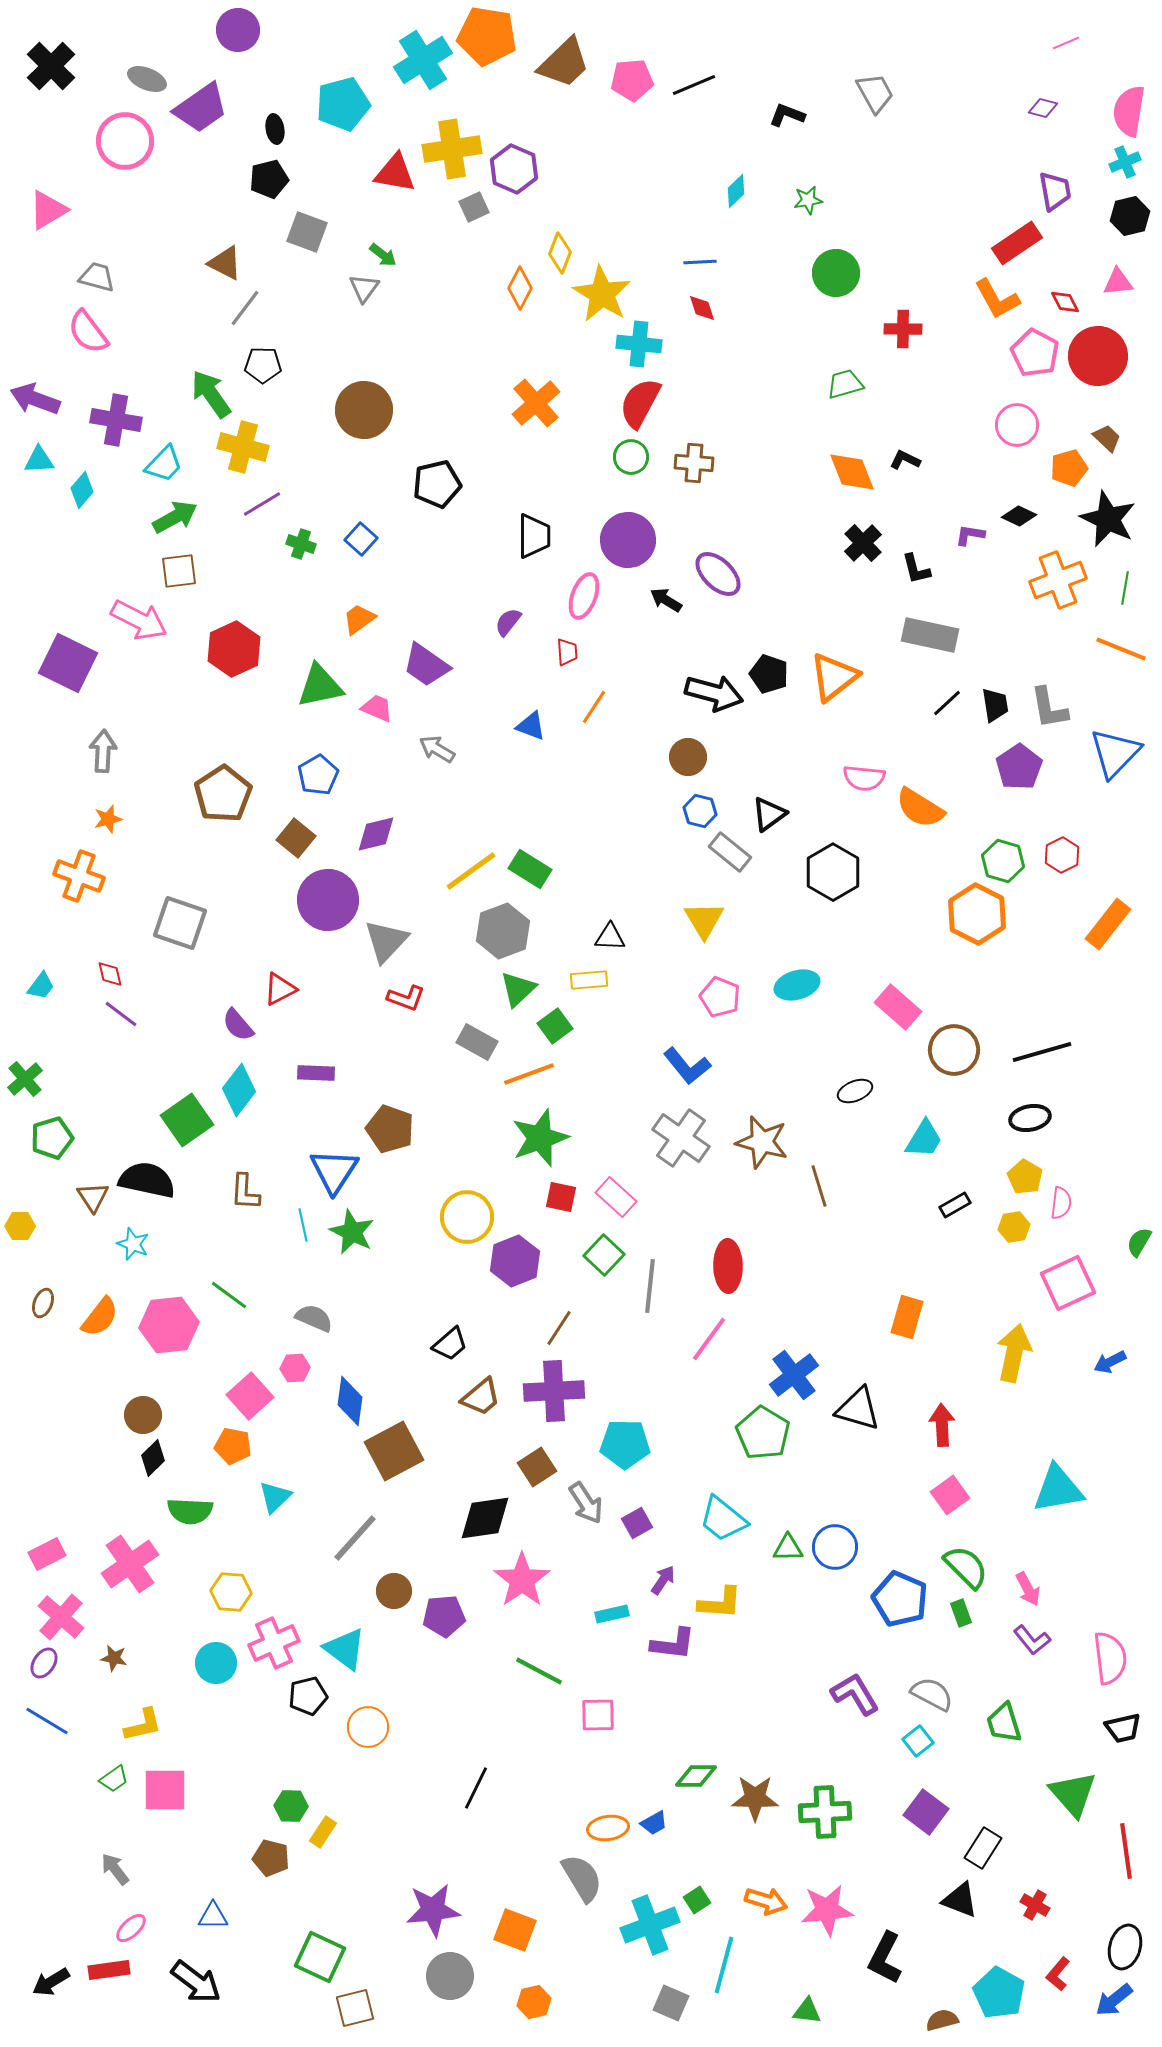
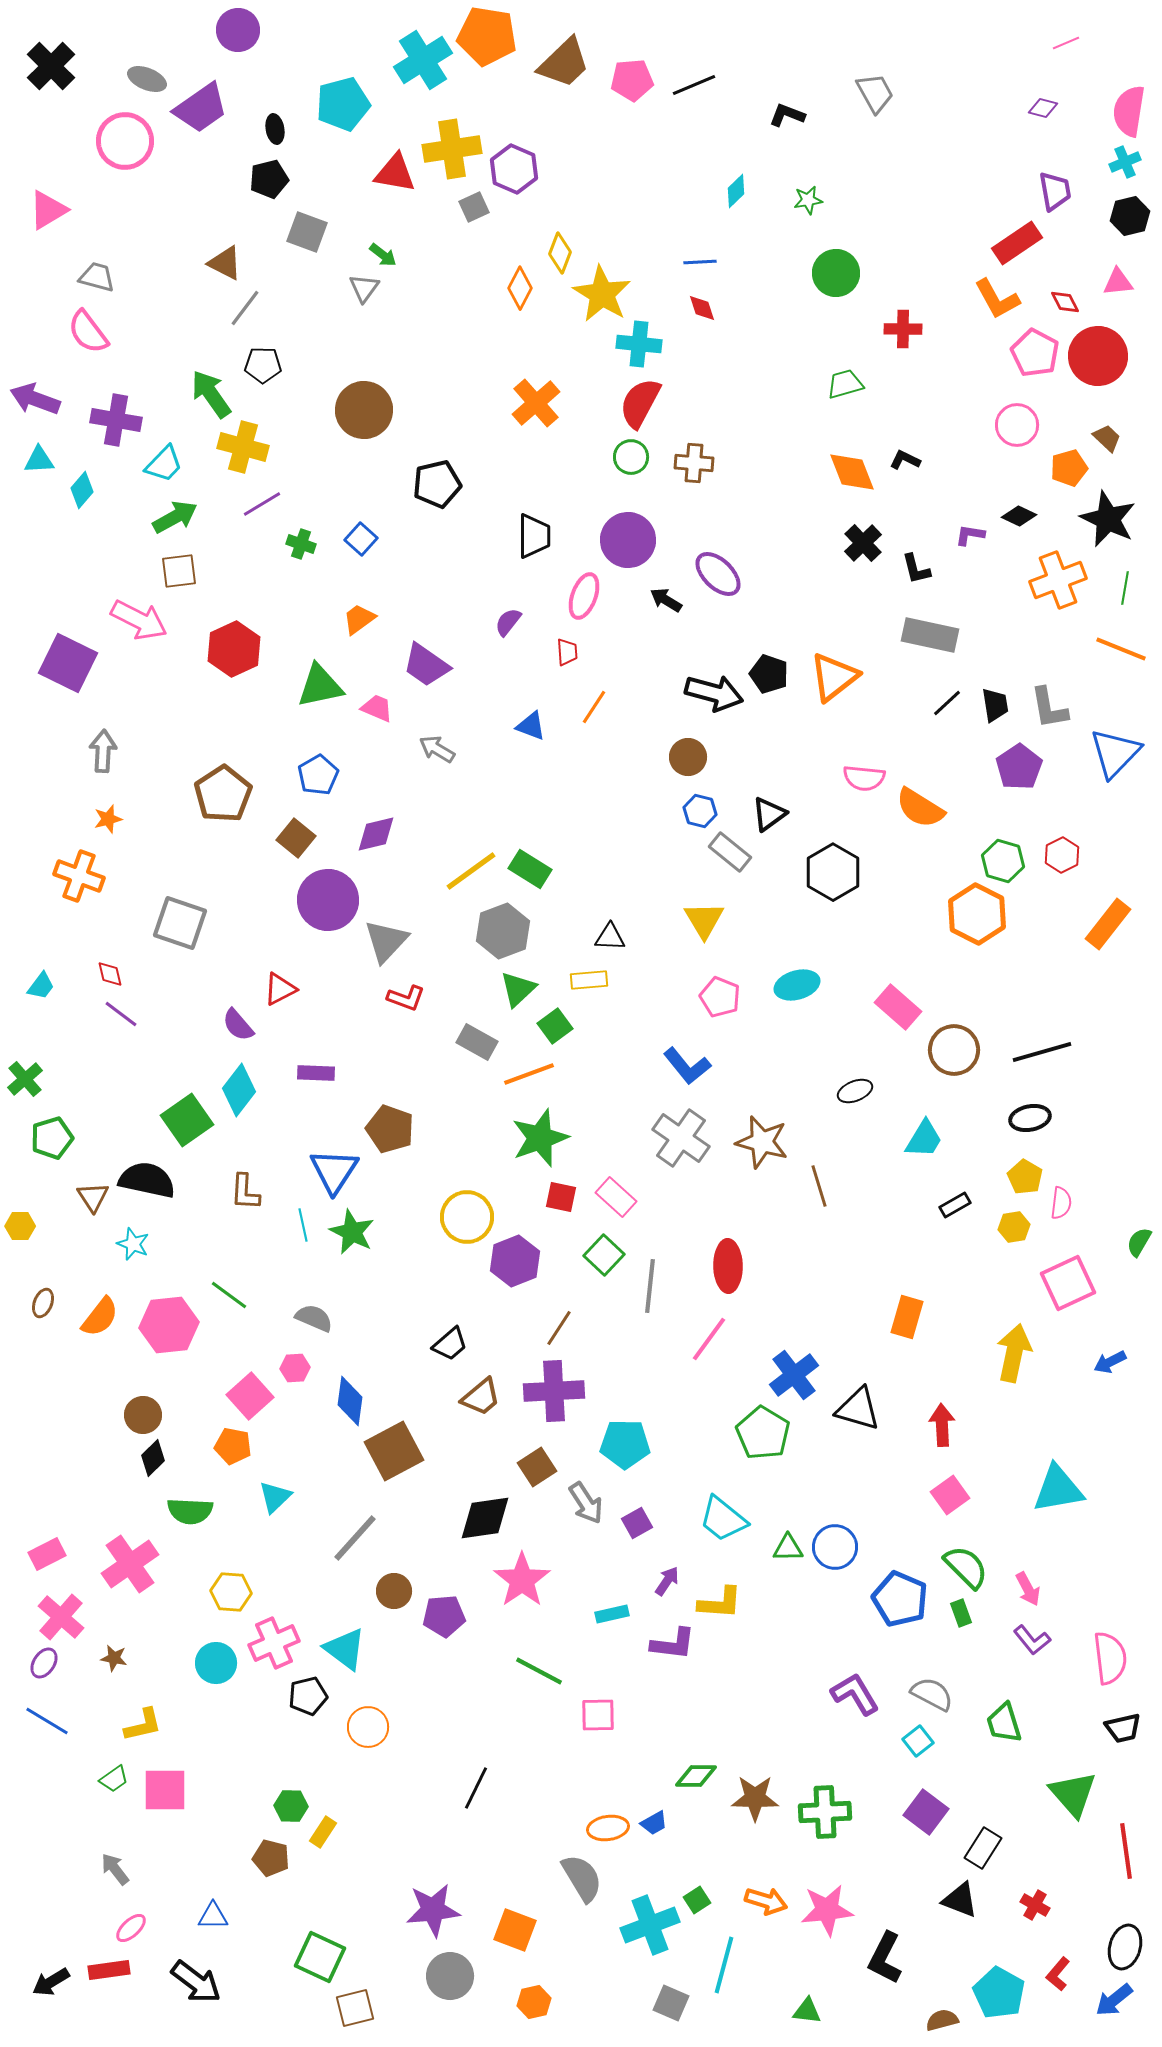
purple arrow at (663, 1580): moved 4 px right, 1 px down
